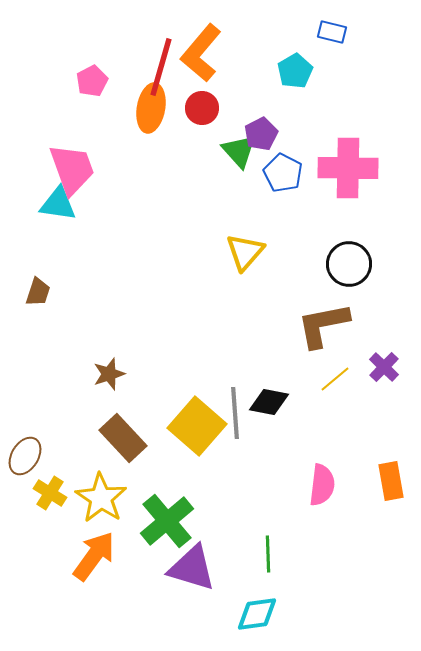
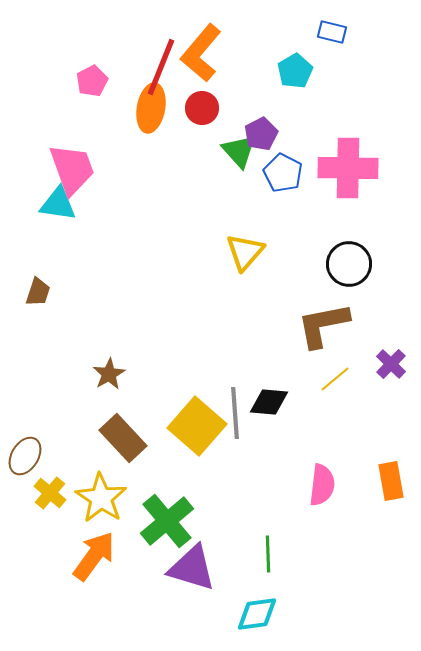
red line: rotated 6 degrees clockwise
purple cross: moved 7 px right, 3 px up
brown star: rotated 12 degrees counterclockwise
black diamond: rotated 6 degrees counterclockwise
yellow cross: rotated 8 degrees clockwise
